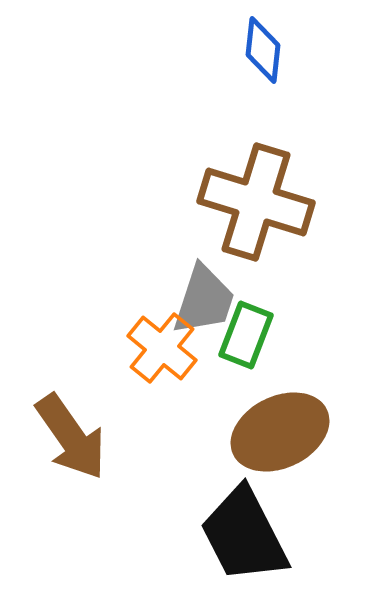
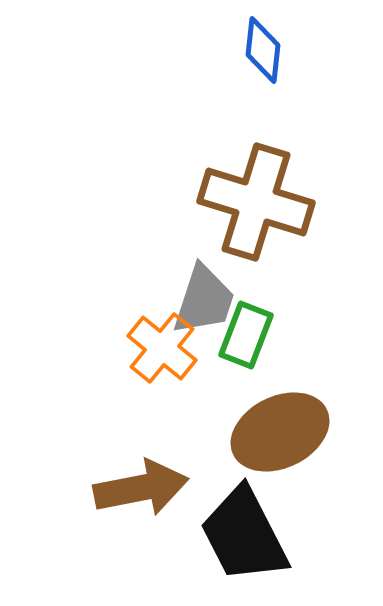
brown arrow: moved 70 px right, 51 px down; rotated 66 degrees counterclockwise
